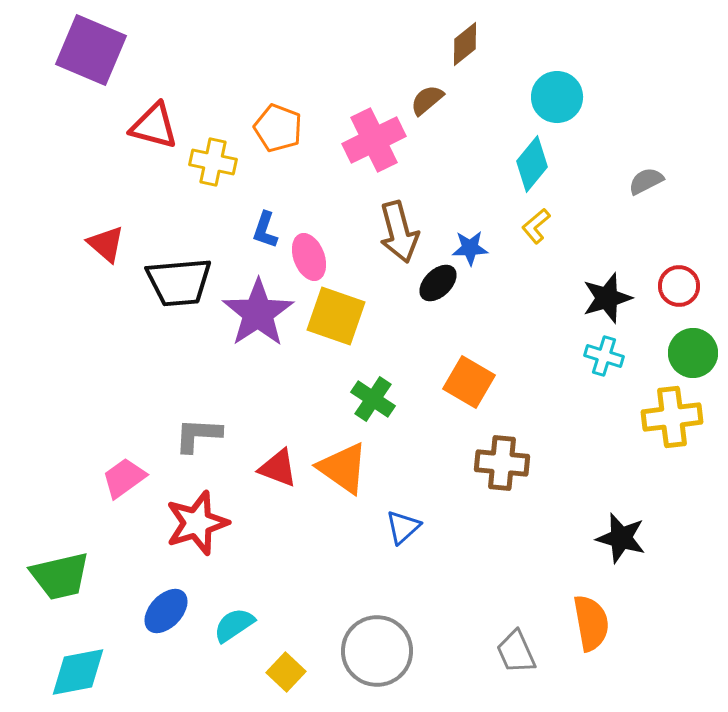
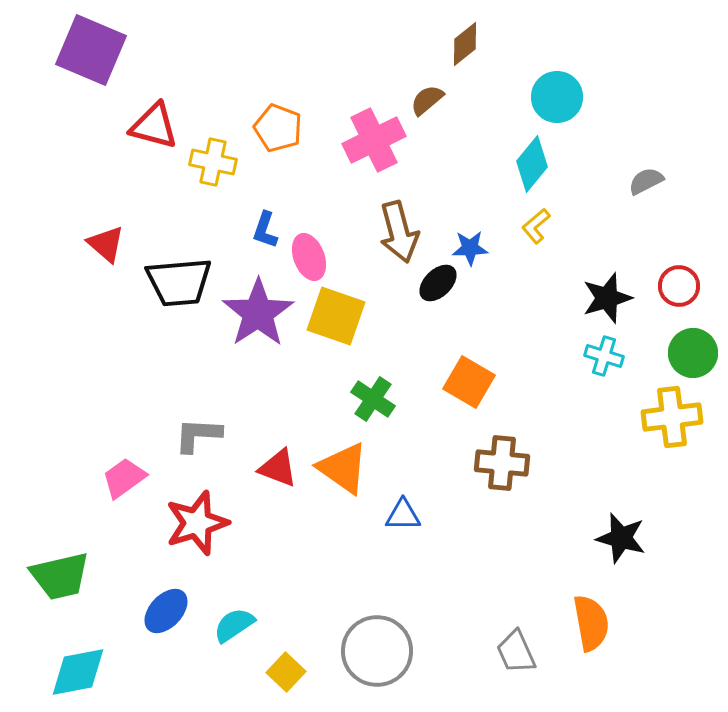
blue triangle at (403, 527): moved 12 px up; rotated 42 degrees clockwise
